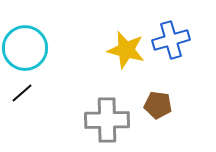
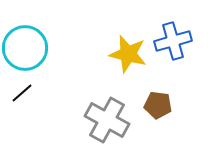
blue cross: moved 2 px right, 1 px down
yellow star: moved 2 px right, 4 px down
gray cross: rotated 30 degrees clockwise
